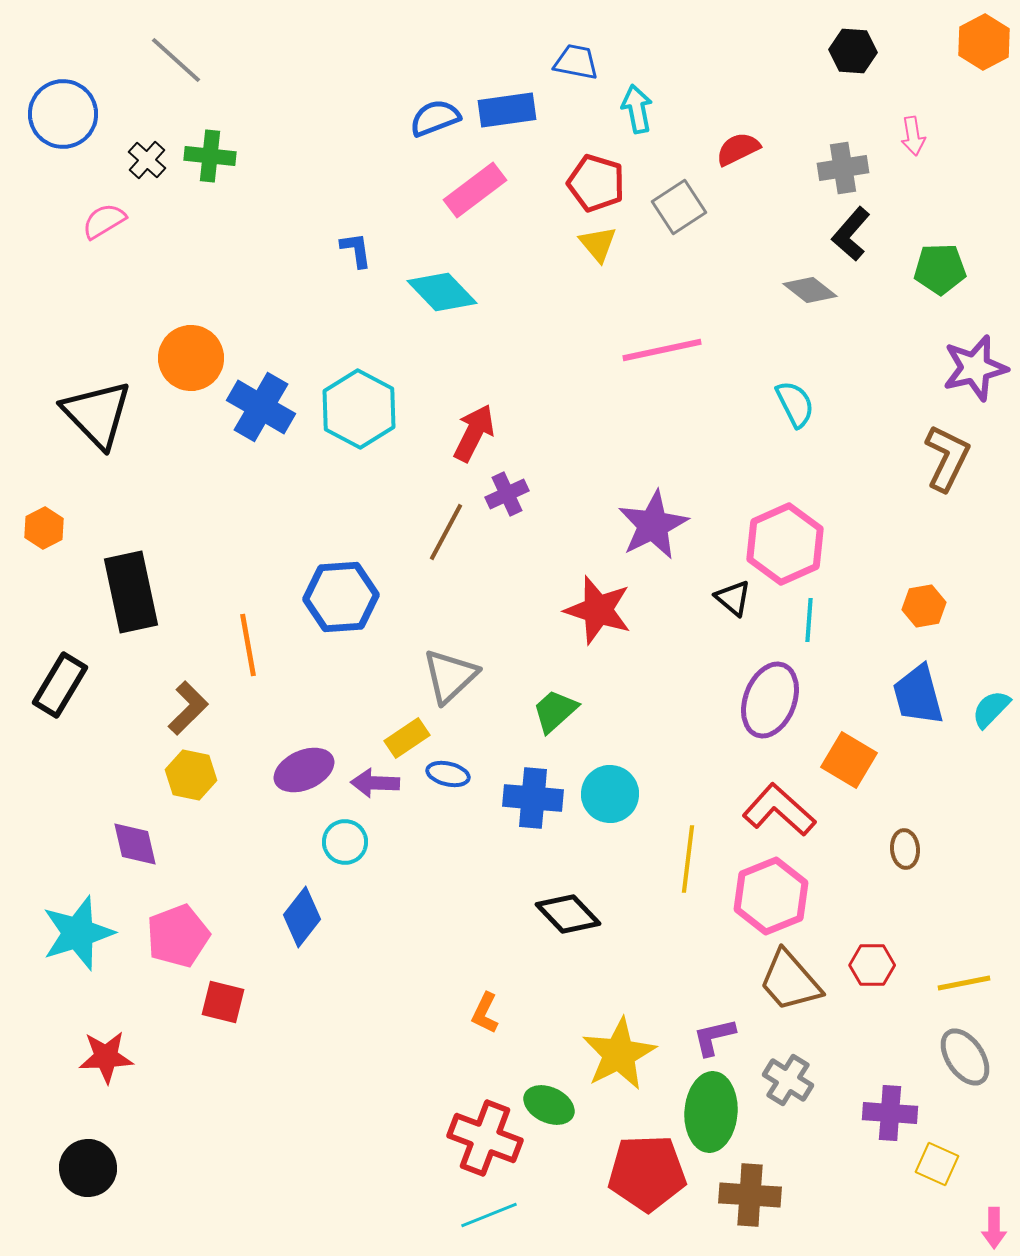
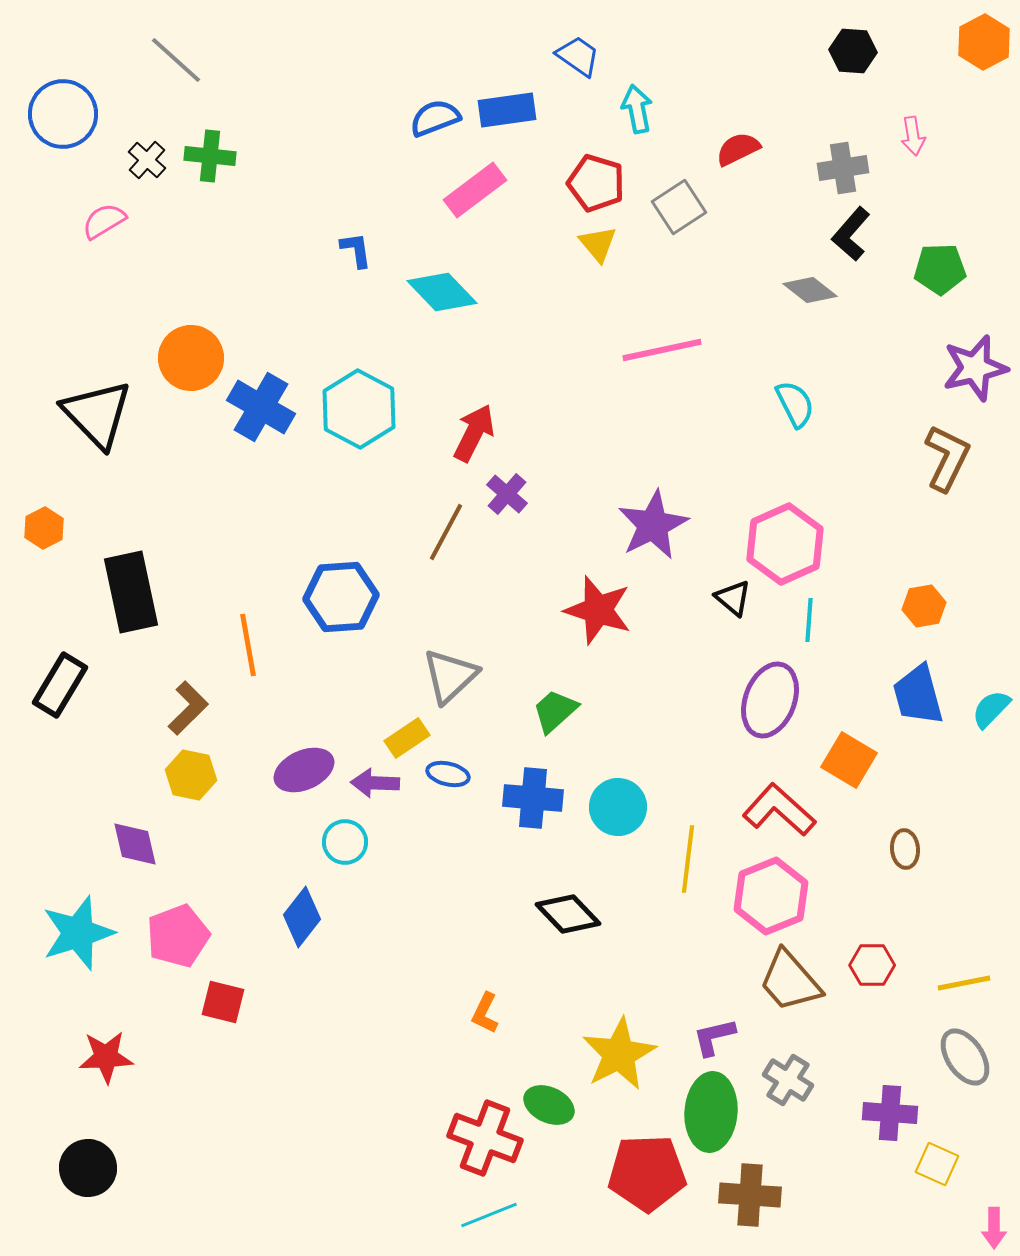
blue trapezoid at (576, 62): moved 2 px right, 6 px up; rotated 24 degrees clockwise
purple cross at (507, 494): rotated 24 degrees counterclockwise
cyan circle at (610, 794): moved 8 px right, 13 px down
